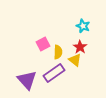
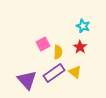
yellow triangle: moved 12 px down
